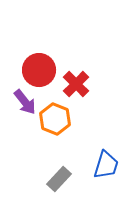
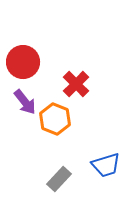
red circle: moved 16 px left, 8 px up
blue trapezoid: rotated 56 degrees clockwise
